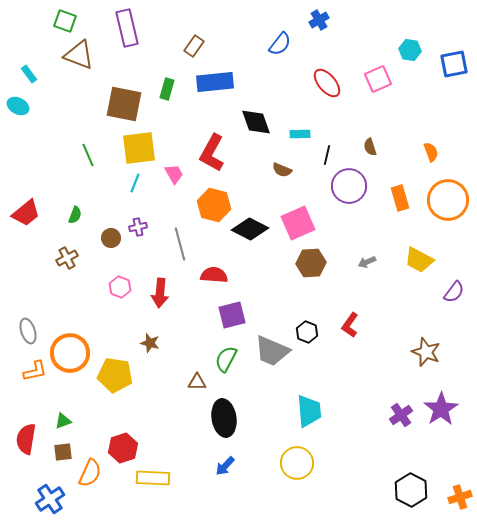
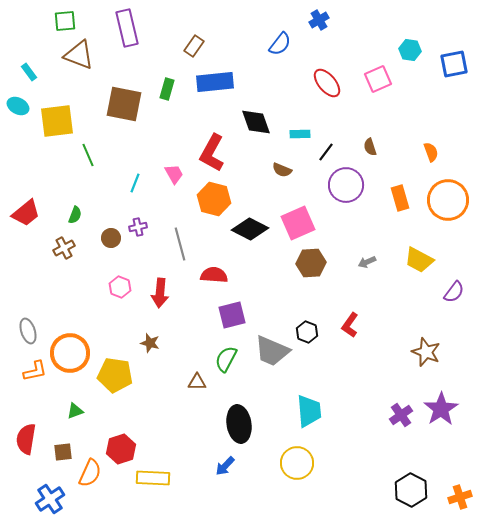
green square at (65, 21): rotated 25 degrees counterclockwise
cyan rectangle at (29, 74): moved 2 px up
yellow square at (139, 148): moved 82 px left, 27 px up
black line at (327, 155): moved 1 px left, 3 px up; rotated 24 degrees clockwise
purple circle at (349, 186): moved 3 px left, 1 px up
orange hexagon at (214, 205): moved 6 px up
brown cross at (67, 258): moved 3 px left, 10 px up
black ellipse at (224, 418): moved 15 px right, 6 px down
green triangle at (63, 421): moved 12 px right, 10 px up
red hexagon at (123, 448): moved 2 px left, 1 px down
